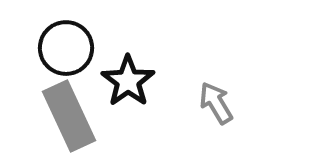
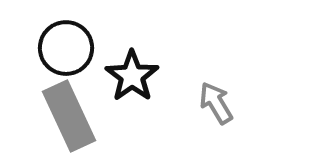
black star: moved 4 px right, 5 px up
